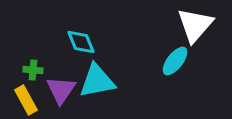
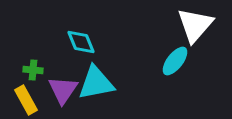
cyan triangle: moved 1 px left, 2 px down
purple triangle: moved 2 px right
